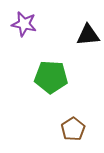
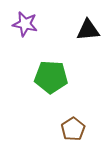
purple star: moved 1 px right
black triangle: moved 5 px up
